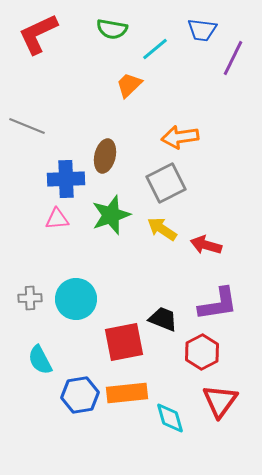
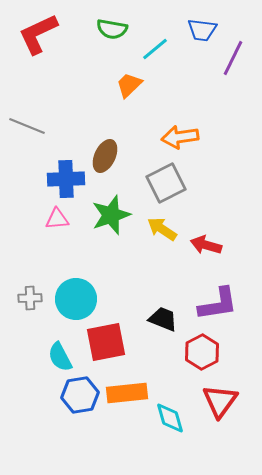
brown ellipse: rotated 12 degrees clockwise
red square: moved 18 px left
cyan semicircle: moved 20 px right, 3 px up
